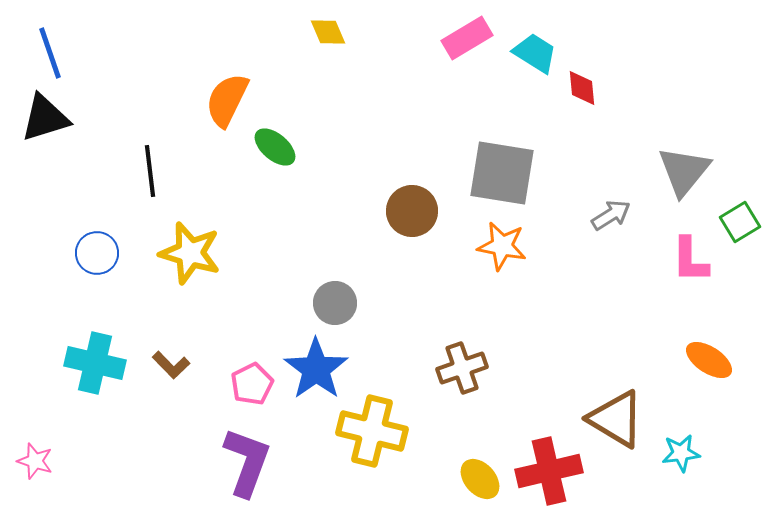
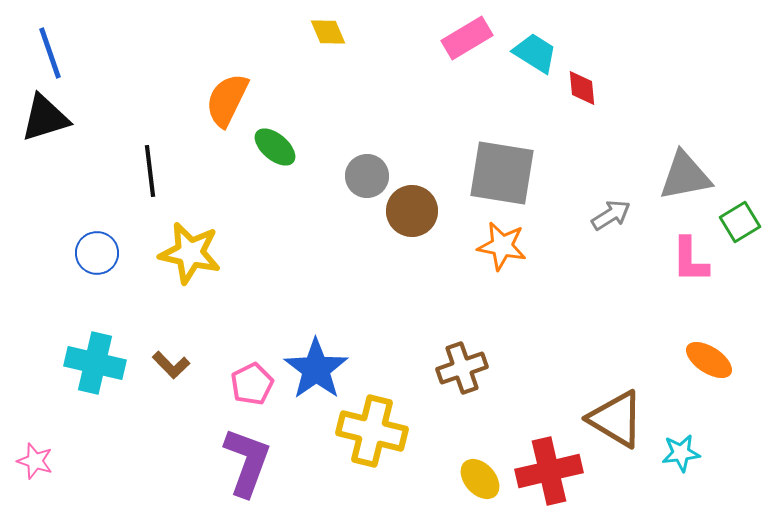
gray triangle: moved 1 px right, 5 px down; rotated 40 degrees clockwise
yellow star: rotated 4 degrees counterclockwise
gray circle: moved 32 px right, 127 px up
